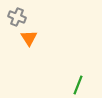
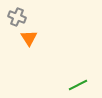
green line: rotated 42 degrees clockwise
